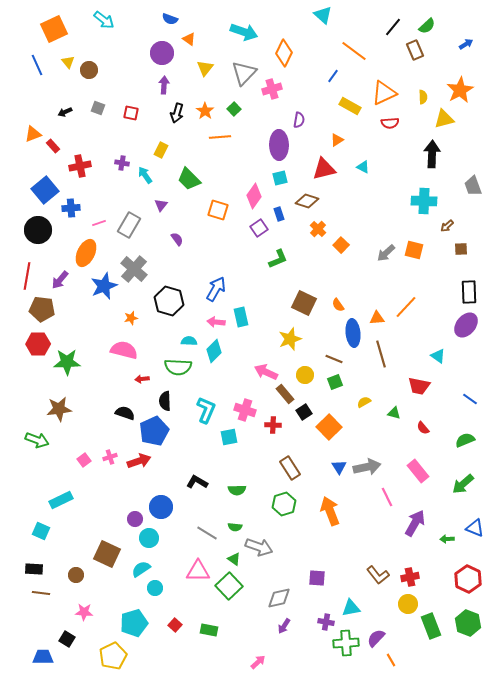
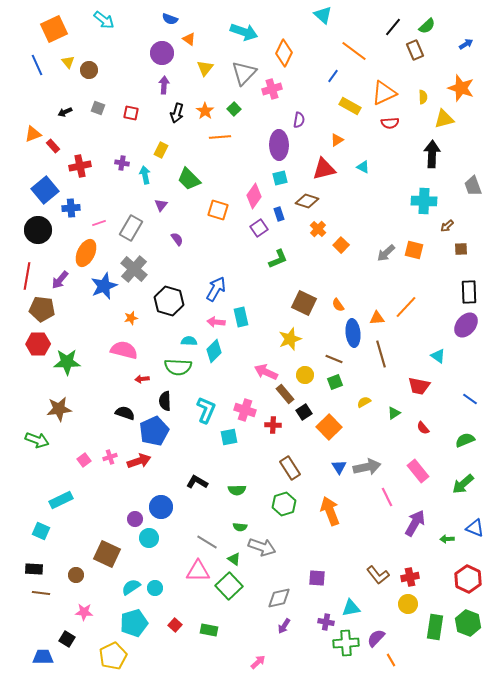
orange star at (460, 90): moved 1 px right, 2 px up; rotated 24 degrees counterclockwise
cyan arrow at (145, 175): rotated 24 degrees clockwise
gray rectangle at (129, 225): moved 2 px right, 3 px down
green triangle at (394, 413): rotated 48 degrees counterclockwise
green semicircle at (235, 527): moved 5 px right
gray line at (207, 533): moved 9 px down
gray arrow at (259, 547): moved 3 px right
cyan semicircle at (141, 569): moved 10 px left, 18 px down
green rectangle at (431, 626): moved 4 px right, 1 px down; rotated 30 degrees clockwise
